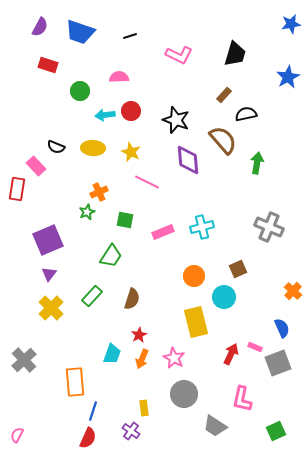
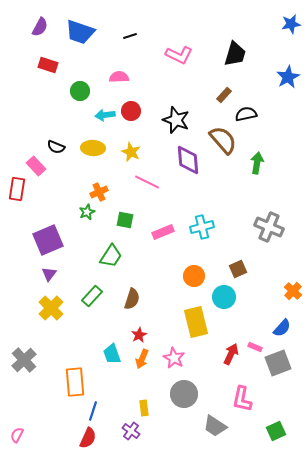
blue semicircle at (282, 328): rotated 66 degrees clockwise
cyan trapezoid at (112, 354): rotated 140 degrees clockwise
